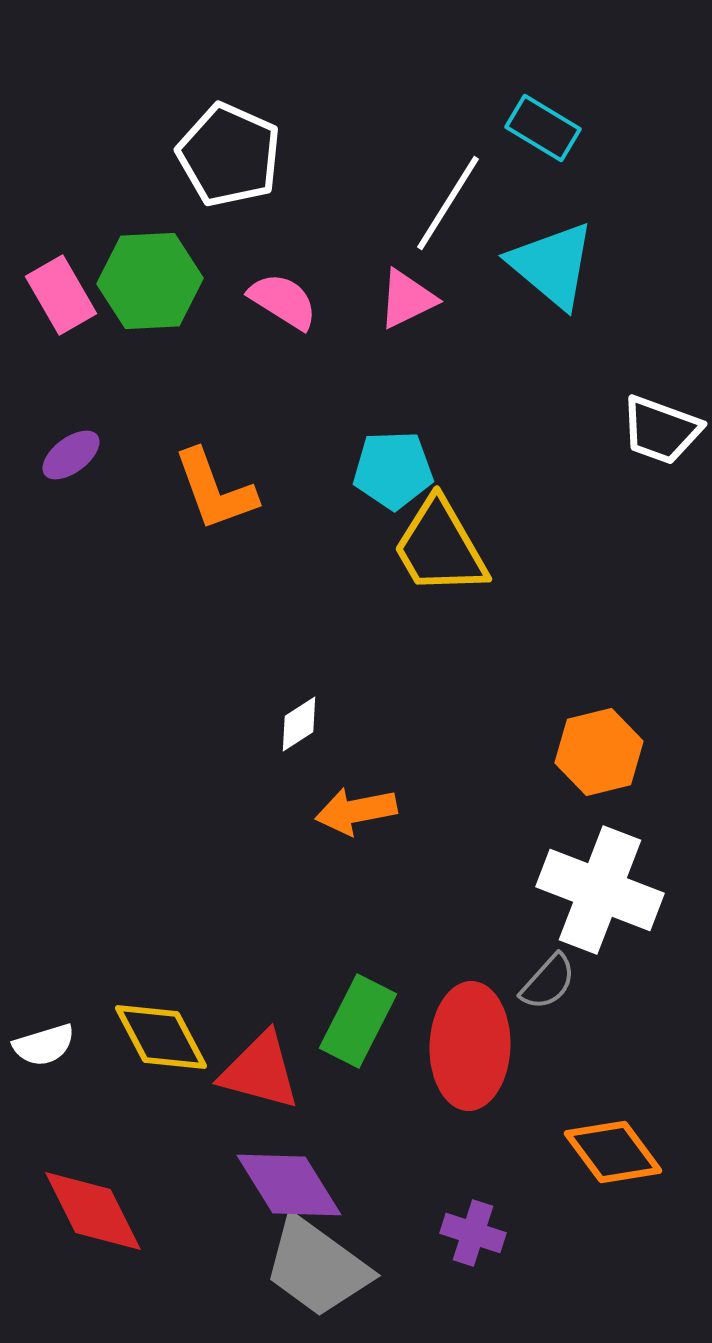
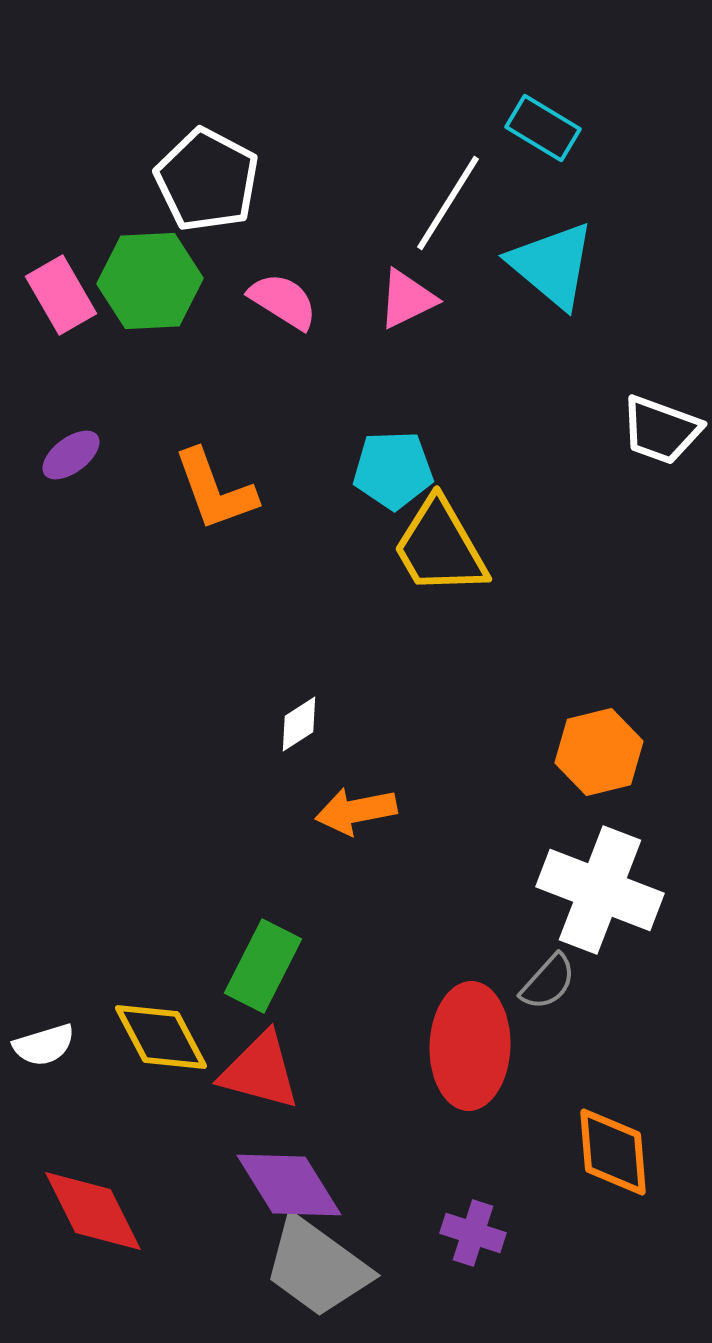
white pentagon: moved 22 px left, 25 px down; rotated 4 degrees clockwise
green rectangle: moved 95 px left, 55 px up
orange diamond: rotated 32 degrees clockwise
